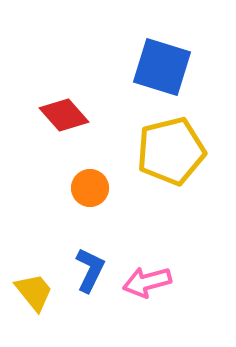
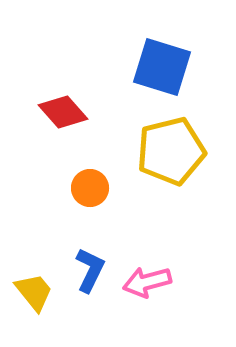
red diamond: moved 1 px left, 3 px up
